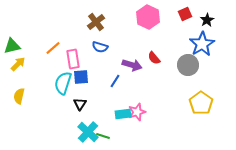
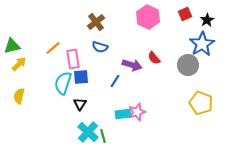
yellow arrow: moved 1 px right
yellow pentagon: rotated 15 degrees counterclockwise
green line: rotated 56 degrees clockwise
